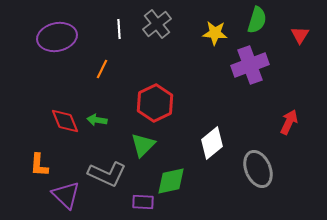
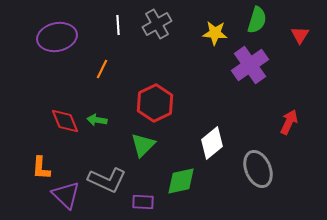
gray cross: rotated 8 degrees clockwise
white line: moved 1 px left, 4 px up
purple cross: rotated 15 degrees counterclockwise
orange L-shape: moved 2 px right, 3 px down
gray L-shape: moved 6 px down
green diamond: moved 10 px right
